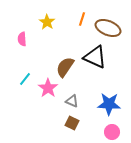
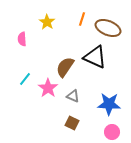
gray triangle: moved 1 px right, 5 px up
